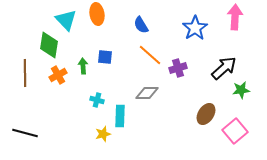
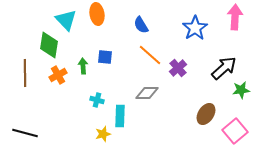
purple cross: rotated 24 degrees counterclockwise
